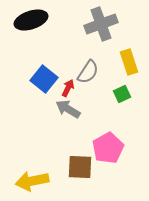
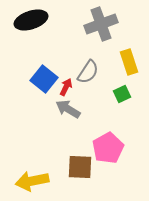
red arrow: moved 2 px left, 1 px up
